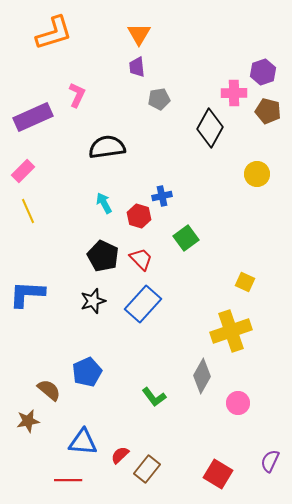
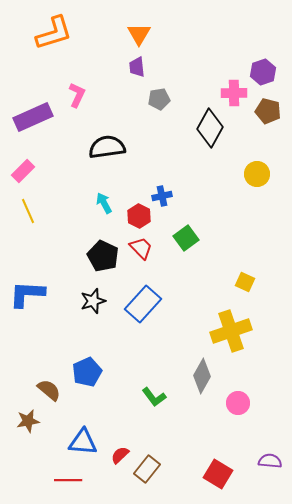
red hexagon: rotated 10 degrees clockwise
red trapezoid: moved 11 px up
purple semicircle: rotated 70 degrees clockwise
